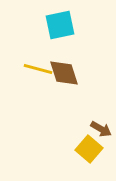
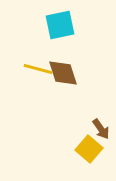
brown diamond: moved 1 px left
brown arrow: rotated 25 degrees clockwise
